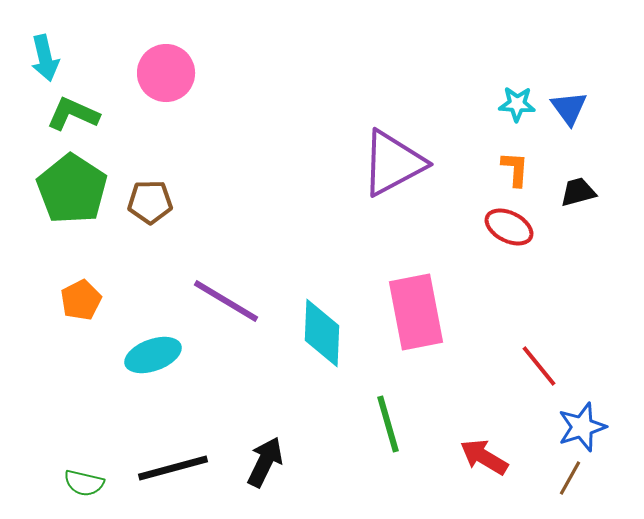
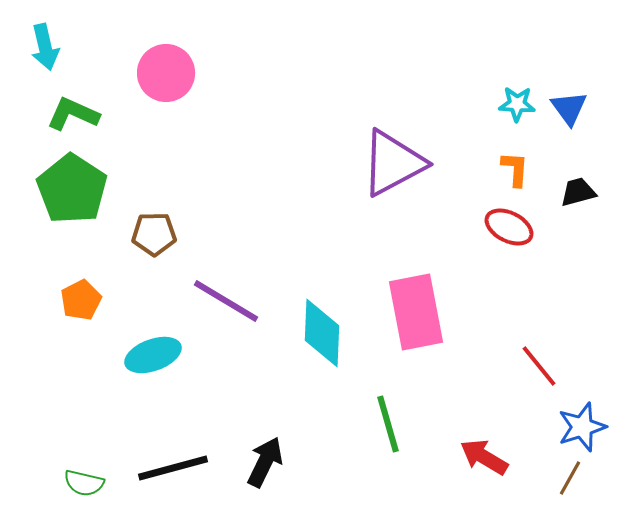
cyan arrow: moved 11 px up
brown pentagon: moved 4 px right, 32 px down
